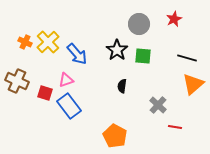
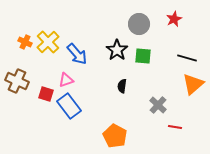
red square: moved 1 px right, 1 px down
